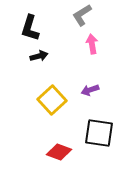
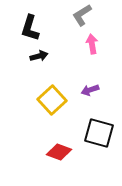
black square: rotated 8 degrees clockwise
